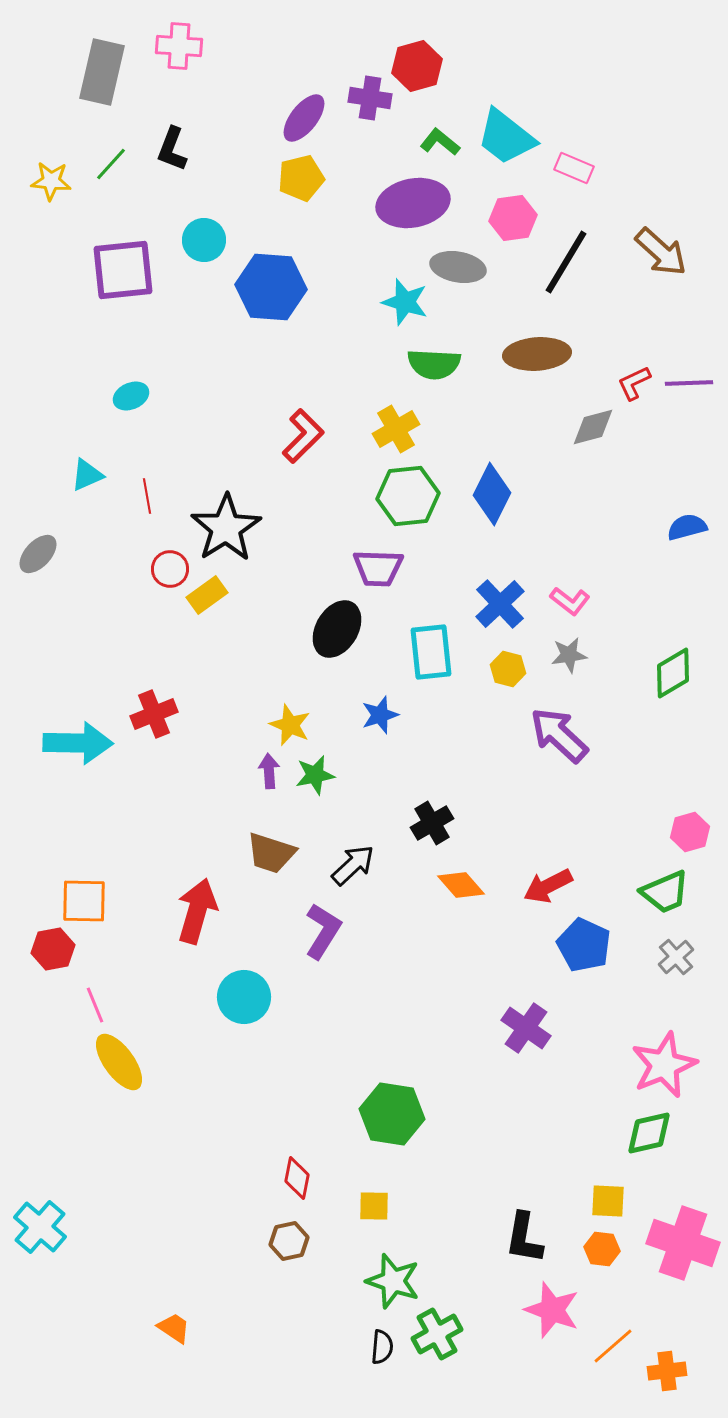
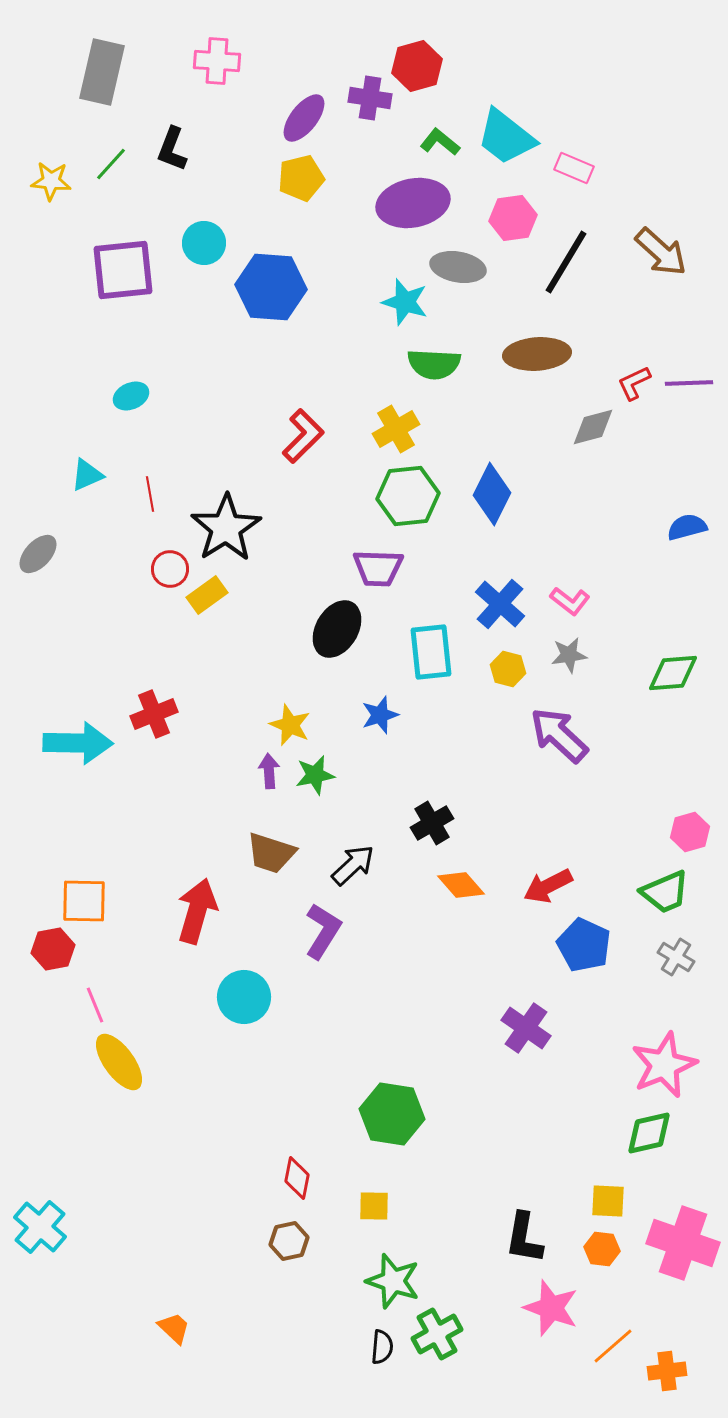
pink cross at (179, 46): moved 38 px right, 15 px down
cyan circle at (204, 240): moved 3 px down
red line at (147, 496): moved 3 px right, 2 px up
blue cross at (500, 604): rotated 6 degrees counterclockwise
green diamond at (673, 673): rotated 26 degrees clockwise
gray cross at (676, 957): rotated 18 degrees counterclockwise
pink star at (552, 1310): moved 1 px left, 2 px up
orange trapezoid at (174, 1328): rotated 9 degrees clockwise
